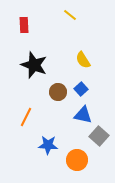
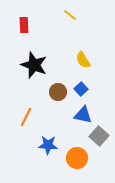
orange circle: moved 2 px up
